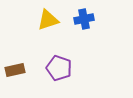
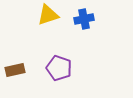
yellow triangle: moved 5 px up
